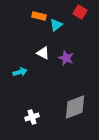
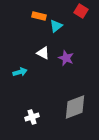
red square: moved 1 px right, 1 px up
cyan triangle: moved 1 px down
